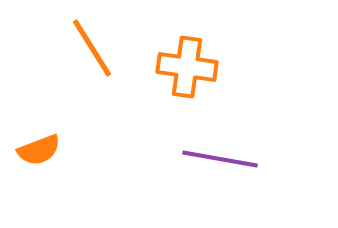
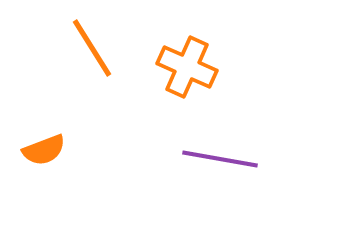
orange cross: rotated 16 degrees clockwise
orange semicircle: moved 5 px right
